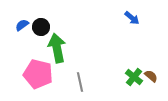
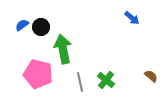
green arrow: moved 6 px right, 1 px down
green cross: moved 28 px left, 3 px down
